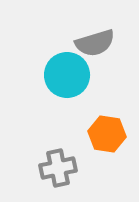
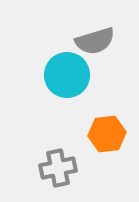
gray semicircle: moved 2 px up
orange hexagon: rotated 15 degrees counterclockwise
